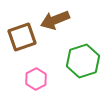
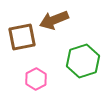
brown arrow: moved 1 px left
brown square: rotated 8 degrees clockwise
